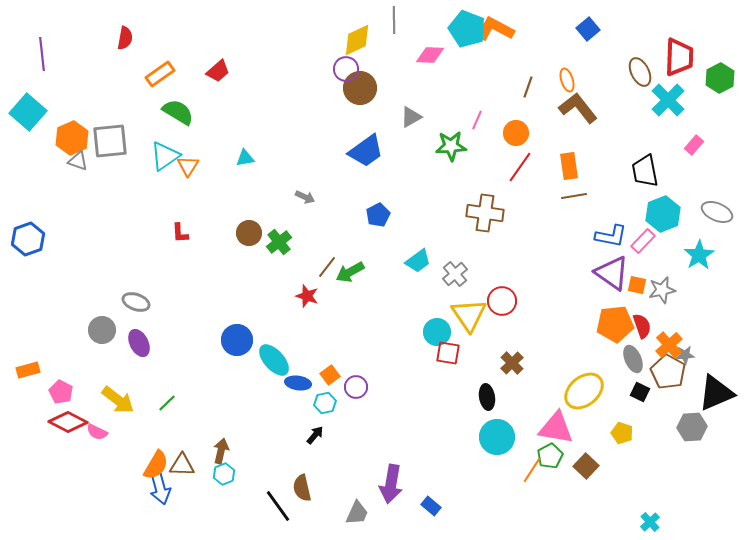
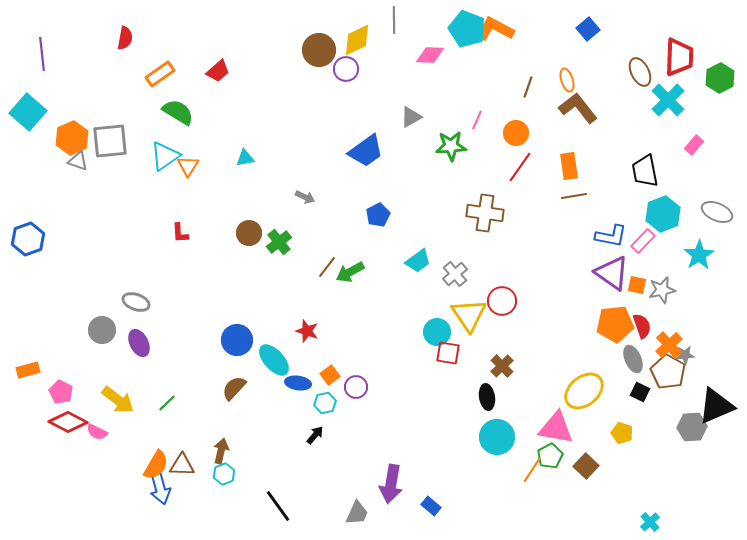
brown circle at (360, 88): moved 41 px left, 38 px up
red star at (307, 296): moved 35 px down
brown cross at (512, 363): moved 10 px left, 3 px down
black triangle at (716, 393): moved 13 px down
brown semicircle at (302, 488): moved 68 px left, 100 px up; rotated 56 degrees clockwise
